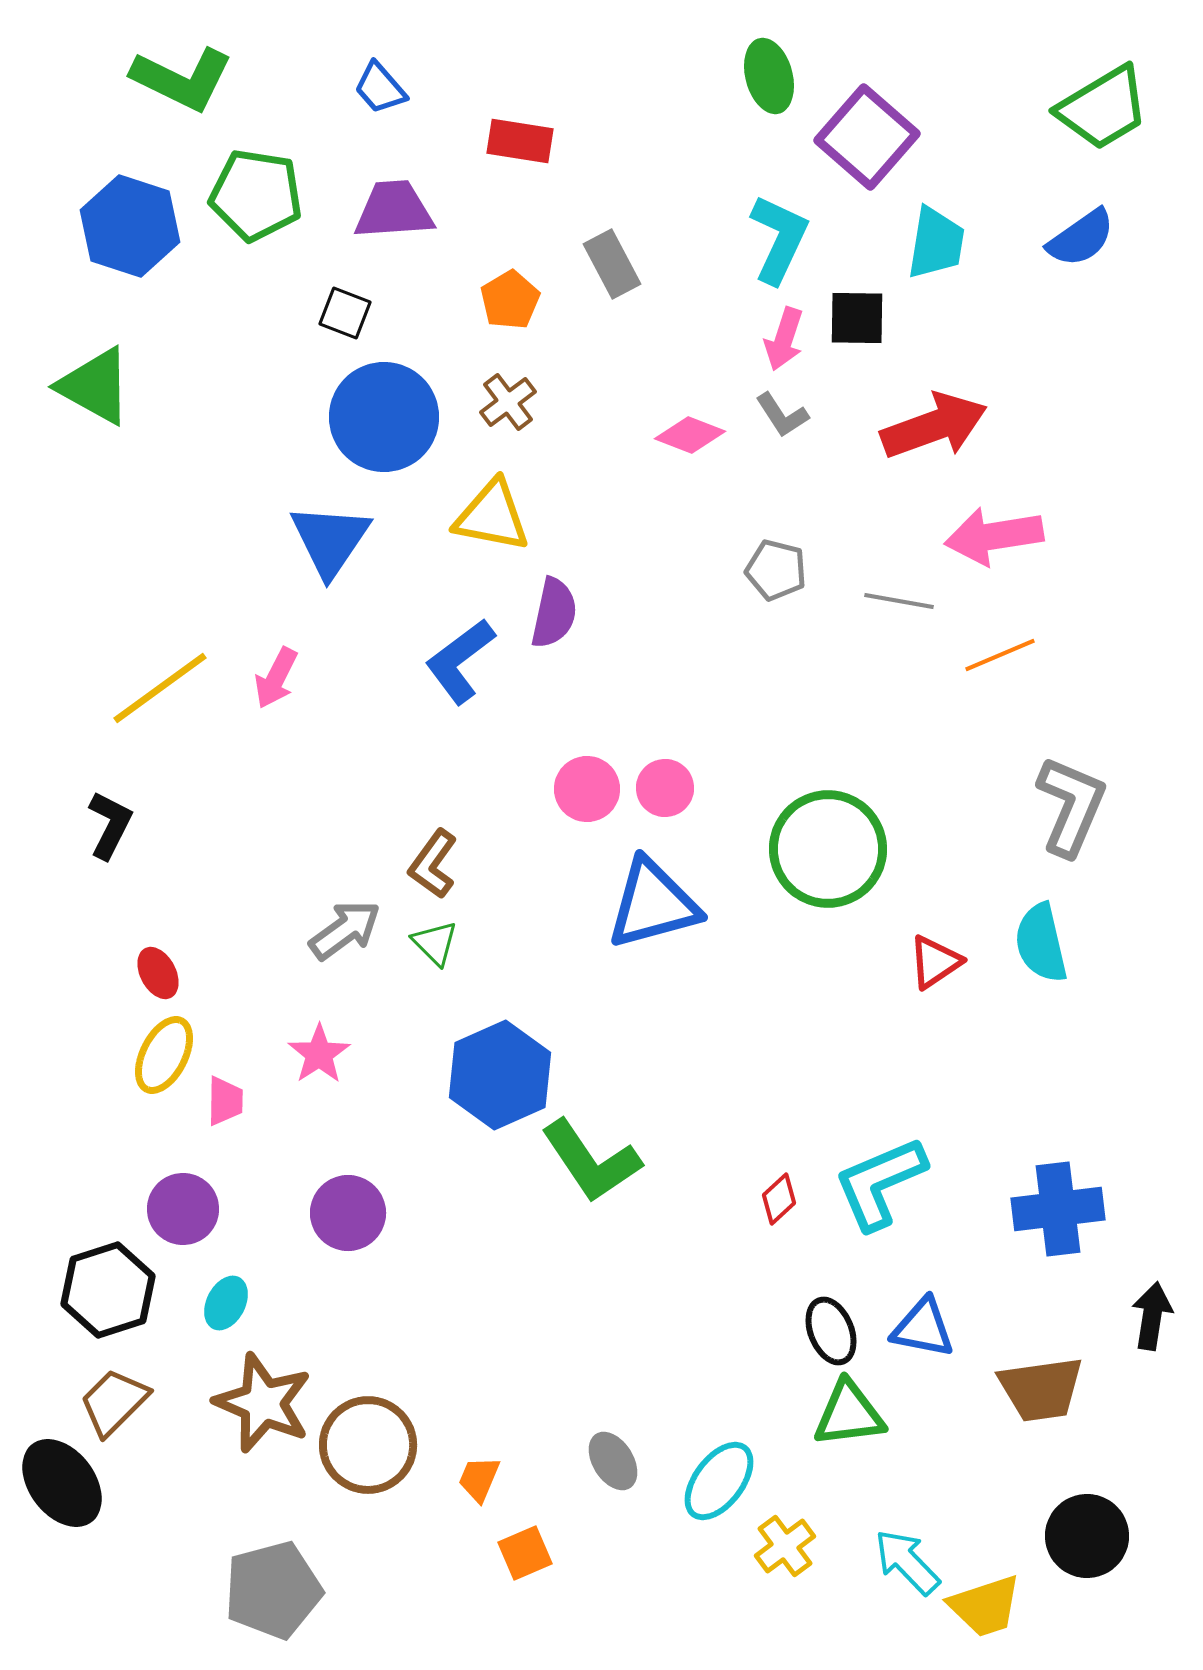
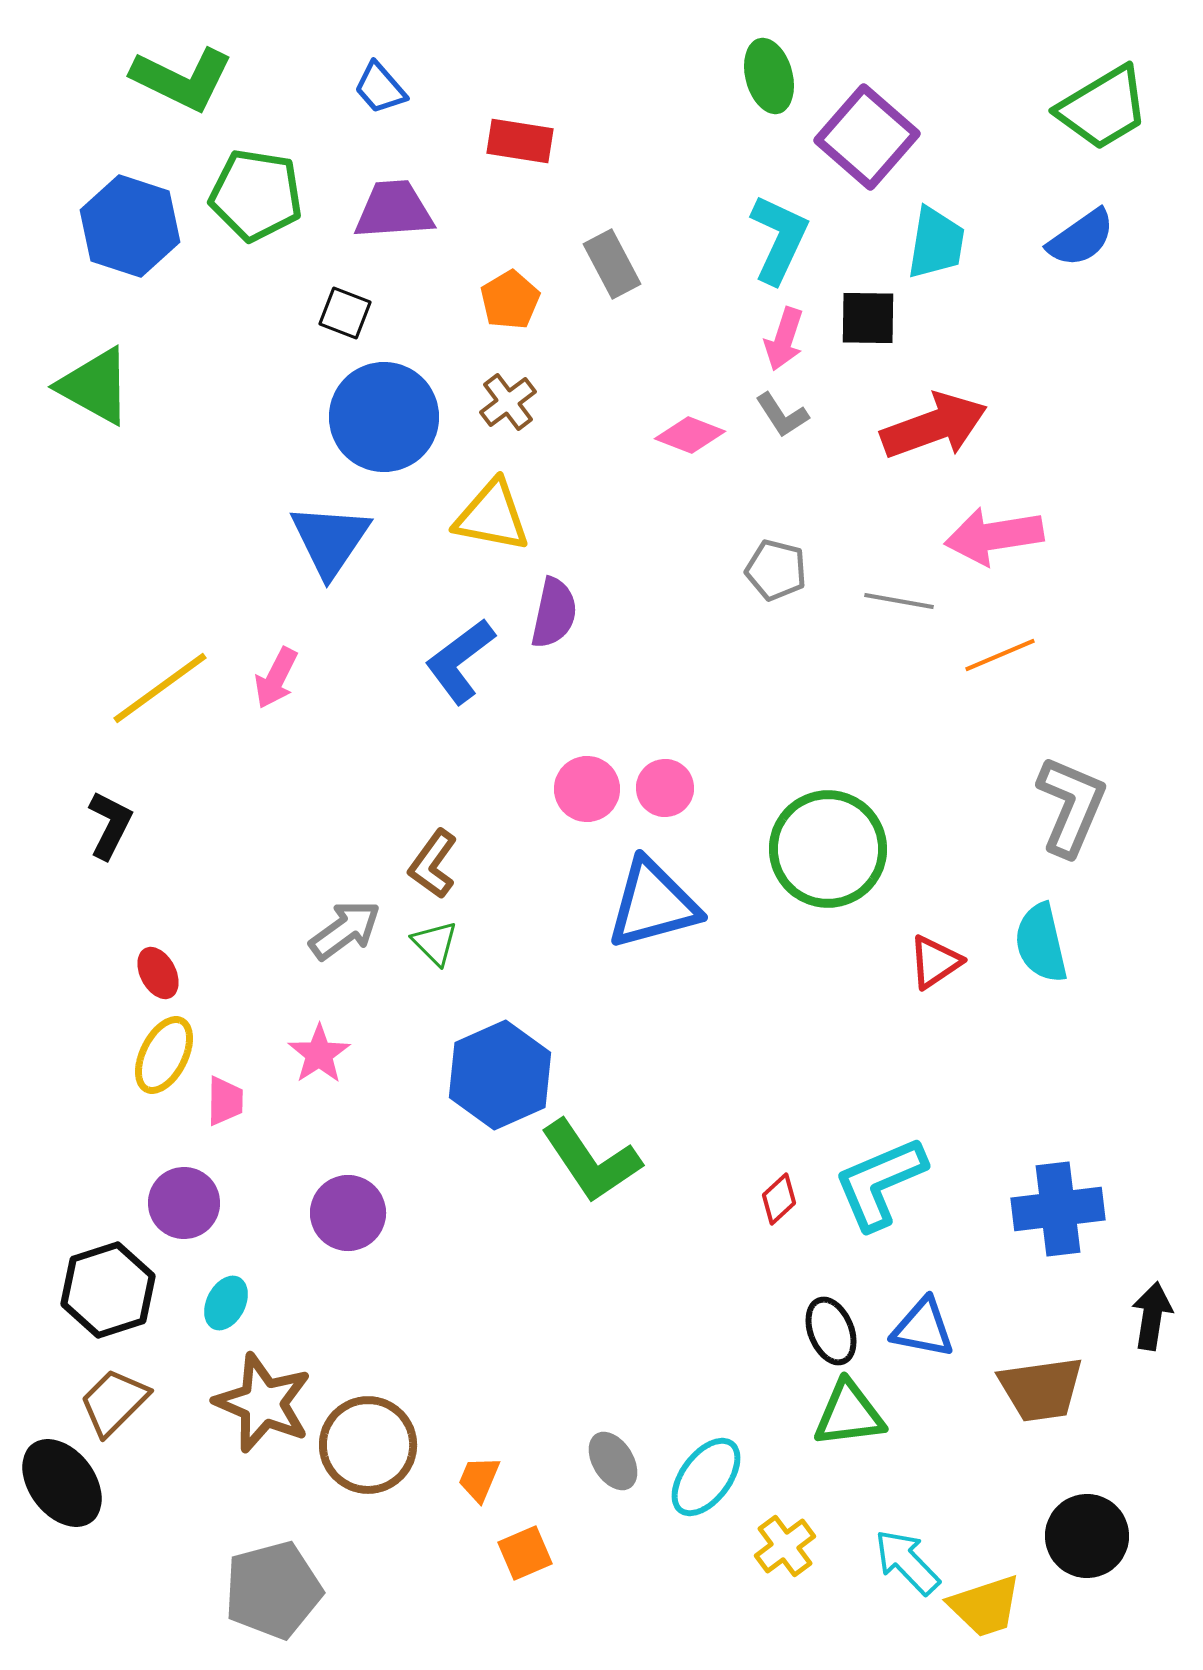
black square at (857, 318): moved 11 px right
purple circle at (183, 1209): moved 1 px right, 6 px up
cyan ellipse at (719, 1481): moved 13 px left, 4 px up
